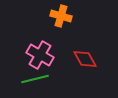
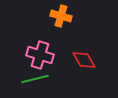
pink cross: rotated 12 degrees counterclockwise
red diamond: moved 1 px left, 1 px down
